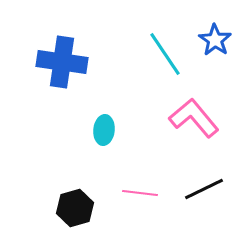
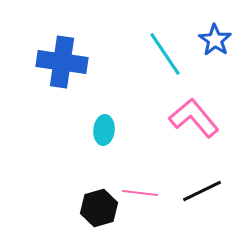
black line: moved 2 px left, 2 px down
black hexagon: moved 24 px right
